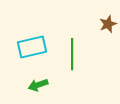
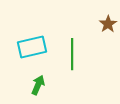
brown star: rotated 12 degrees counterclockwise
green arrow: rotated 132 degrees clockwise
